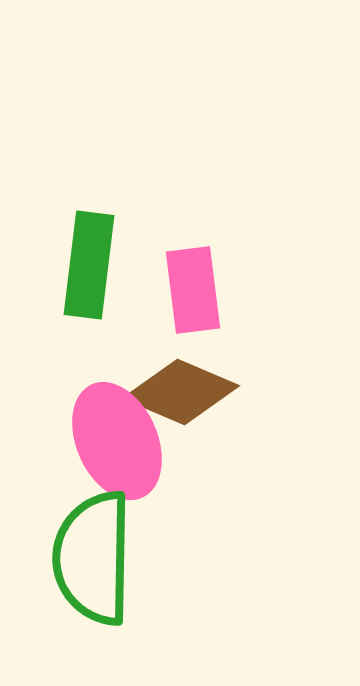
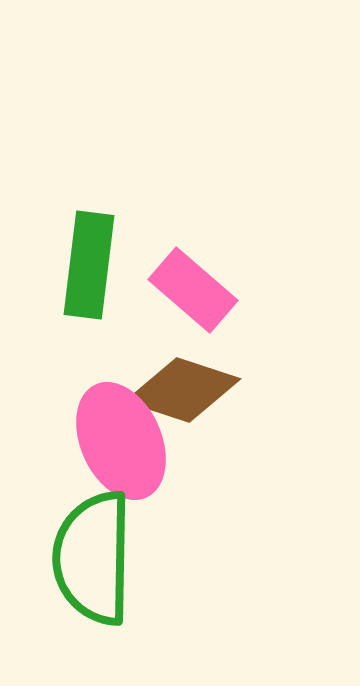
pink rectangle: rotated 42 degrees counterclockwise
brown diamond: moved 2 px right, 2 px up; rotated 5 degrees counterclockwise
pink ellipse: moved 4 px right
